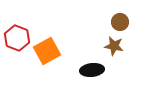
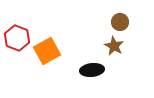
brown star: rotated 18 degrees clockwise
